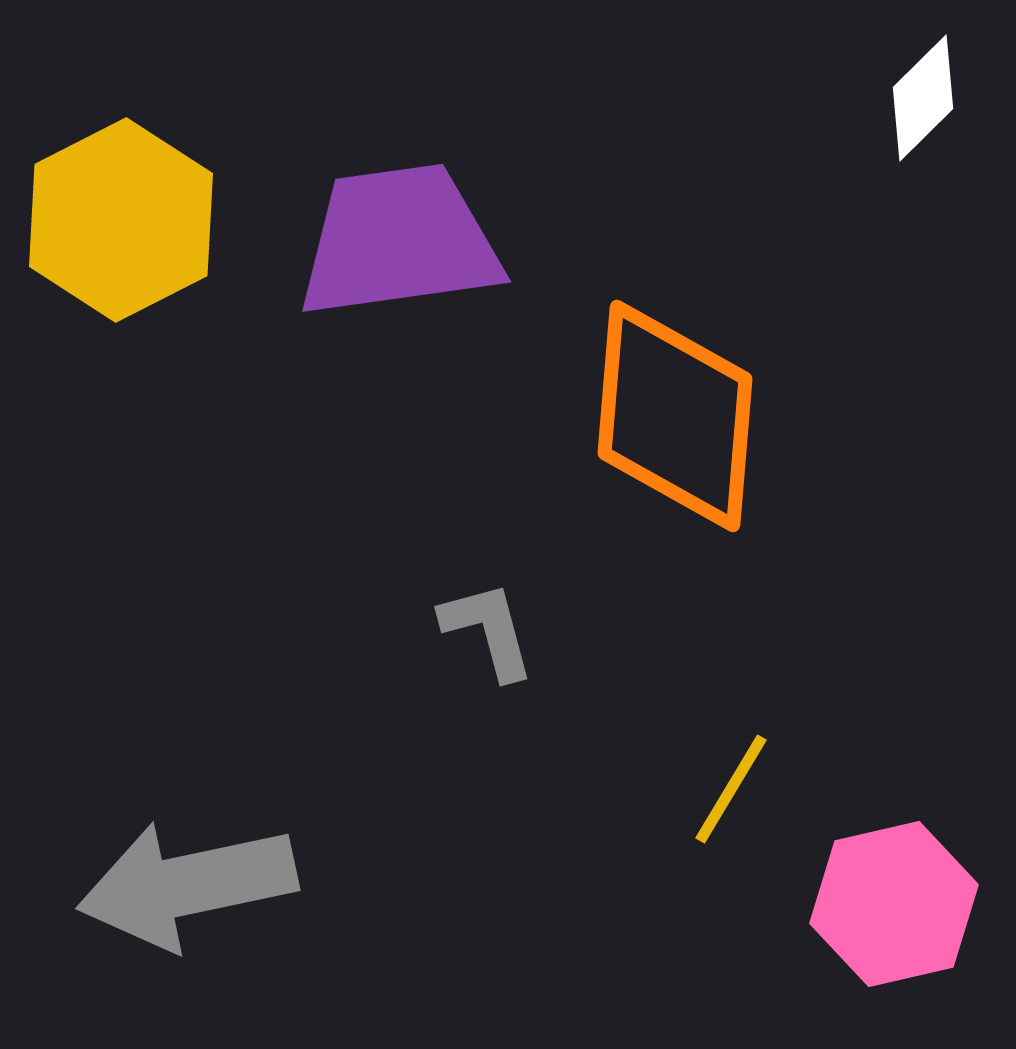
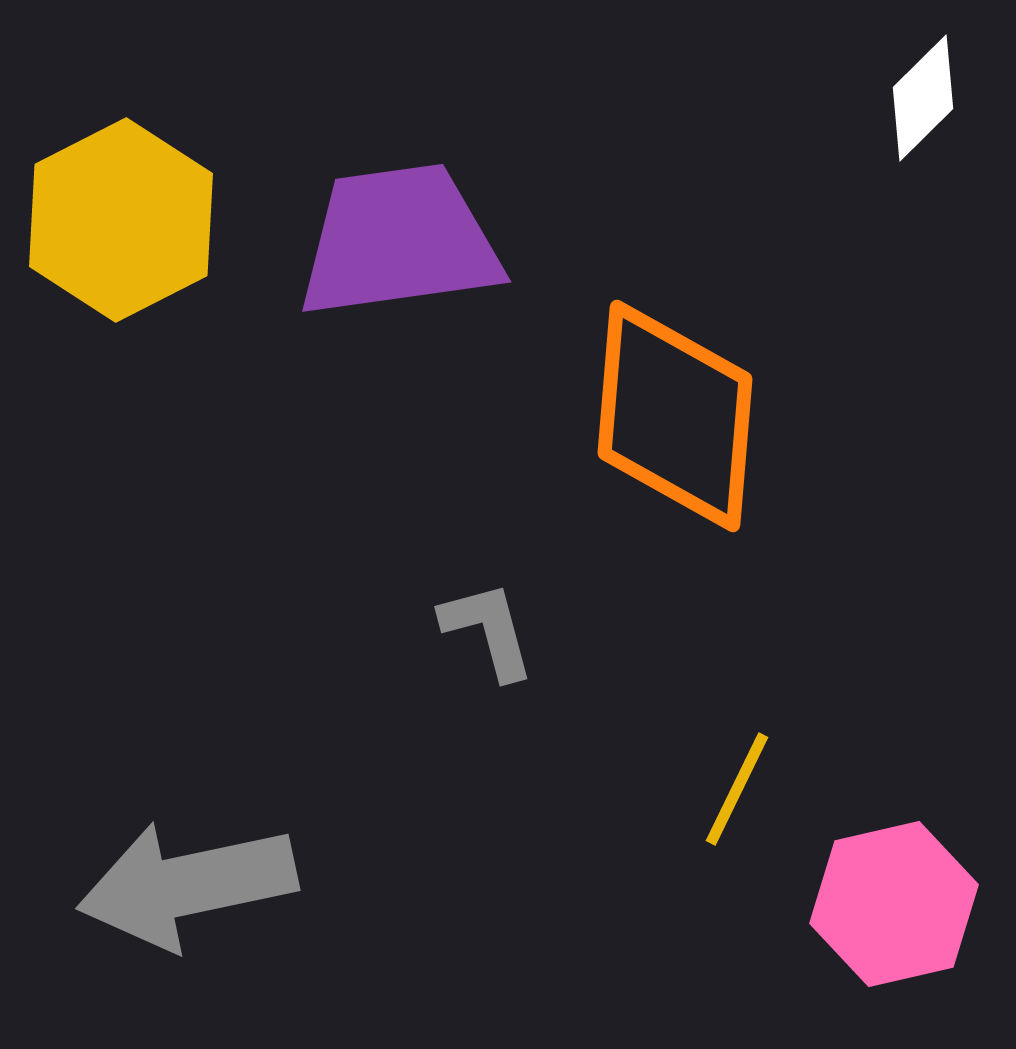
yellow line: moved 6 px right; rotated 5 degrees counterclockwise
